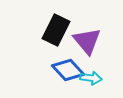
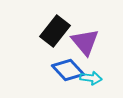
black rectangle: moved 1 px left, 1 px down; rotated 12 degrees clockwise
purple triangle: moved 2 px left, 1 px down
